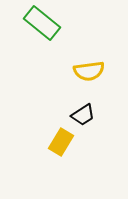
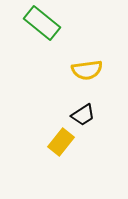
yellow semicircle: moved 2 px left, 1 px up
yellow rectangle: rotated 8 degrees clockwise
